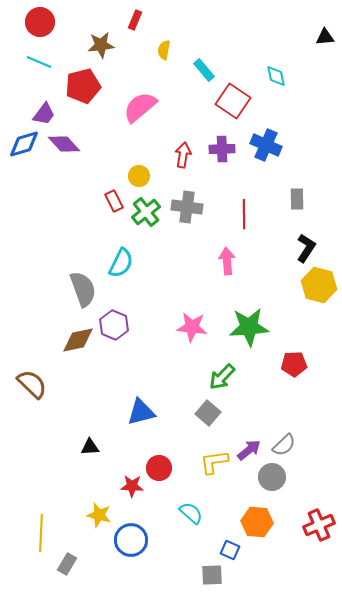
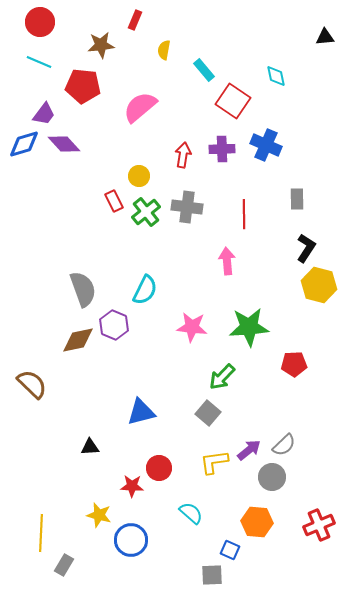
red pentagon at (83, 86): rotated 20 degrees clockwise
cyan semicircle at (121, 263): moved 24 px right, 27 px down
gray rectangle at (67, 564): moved 3 px left, 1 px down
